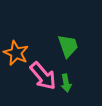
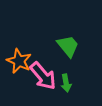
green trapezoid: rotated 20 degrees counterclockwise
orange star: moved 3 px right, 8 px down
